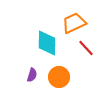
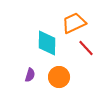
purple semicircle: moved 2 px left
